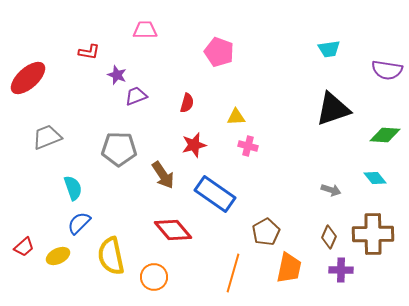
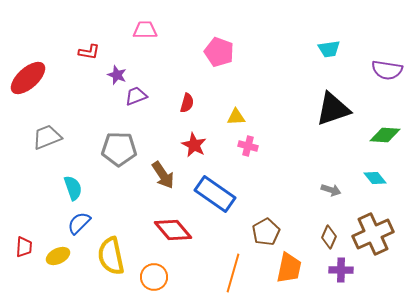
red star: rotated 30 degrees counterclockwise
brown cross: rotated 24 degrees counterclockwise
red trapezoid: rotated 45 degrees counterclockwise
